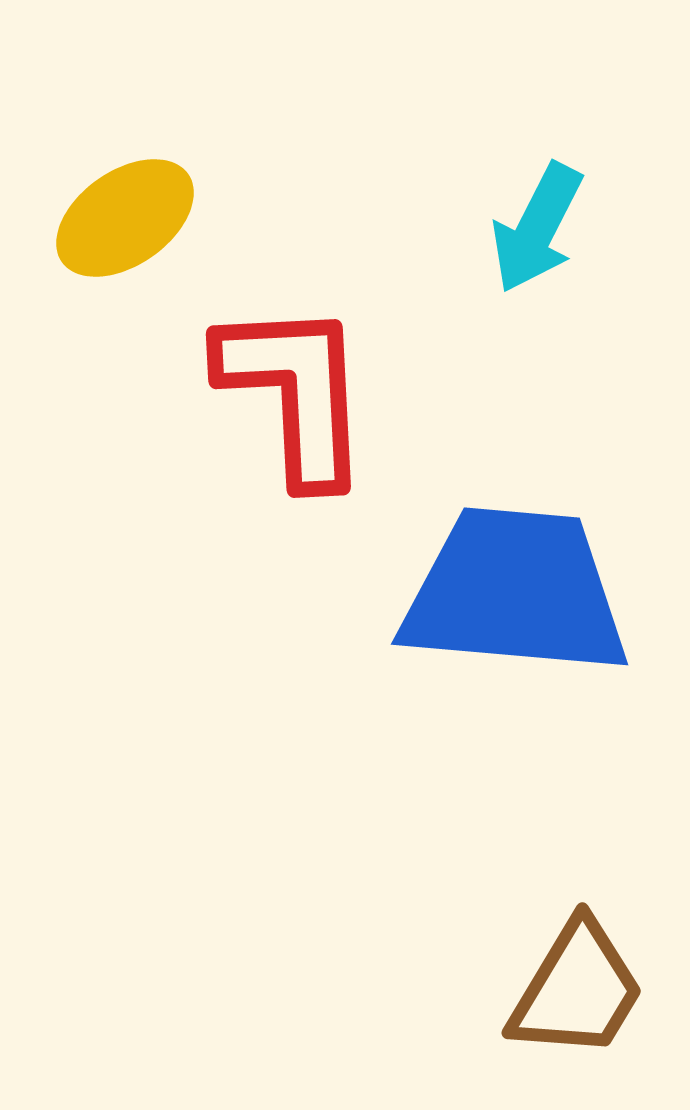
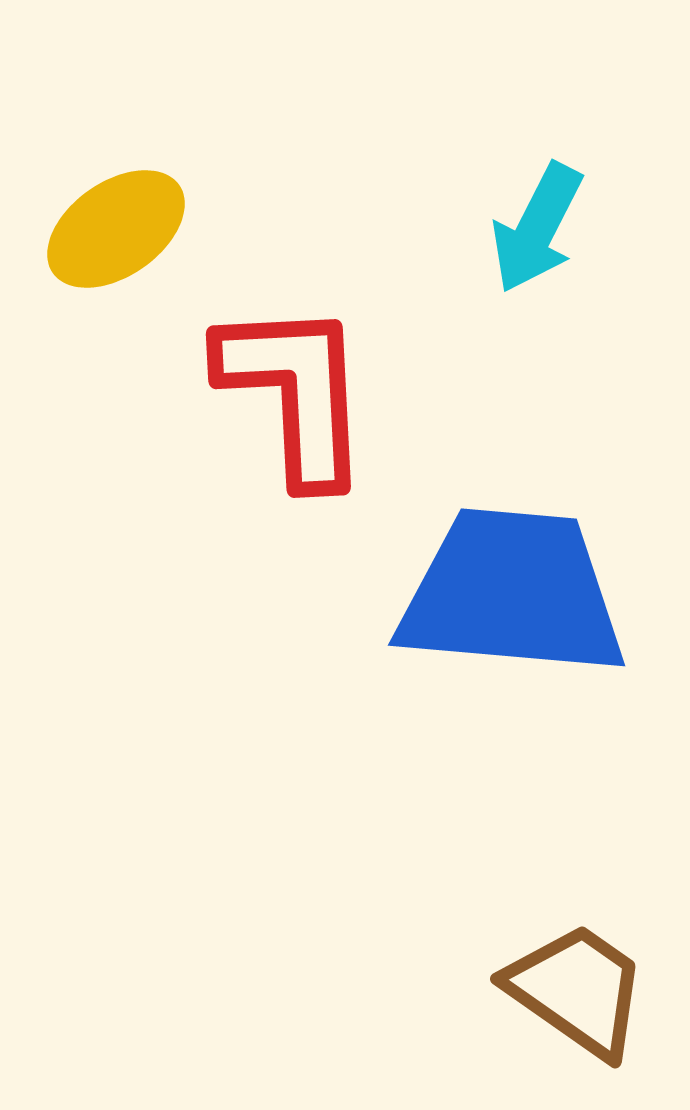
yellow ellipse: moved 9 px left, 11 px down
blue trapezoid: moved 3 px left, 1 px down
brown trapezoid: rotated 86 degrees counterclockwise
